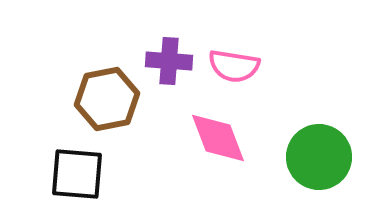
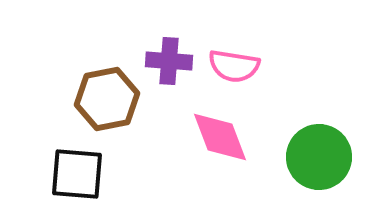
pink diamond: moved 2 px right, 1 px up
